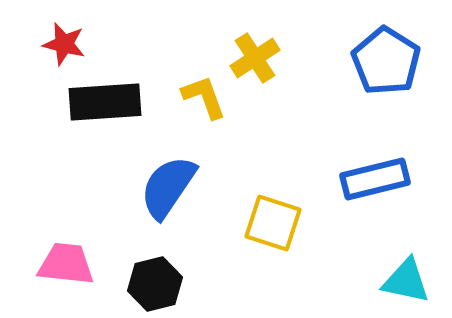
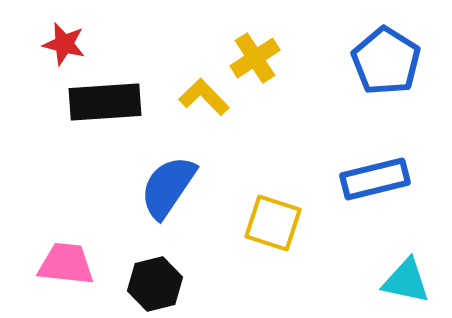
yellow L-shape: rotated 24 degrees counterclockwise
